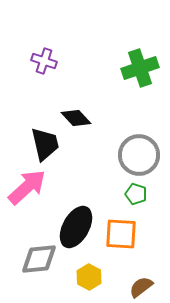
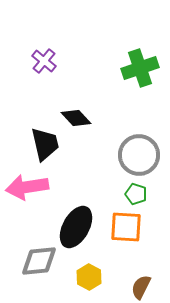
purple cross: rotated 20 degrees clockwise
pink arrow: rotated 147 degrees counterclockwise
orange square: moved 5 px right, 7 px up
gray diamond: moved 2 px down
brown semicircle: rotated 25 degrees counterclockwise
